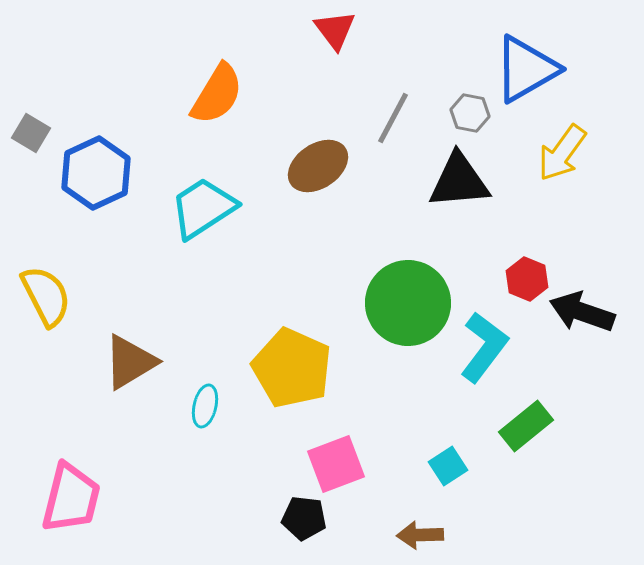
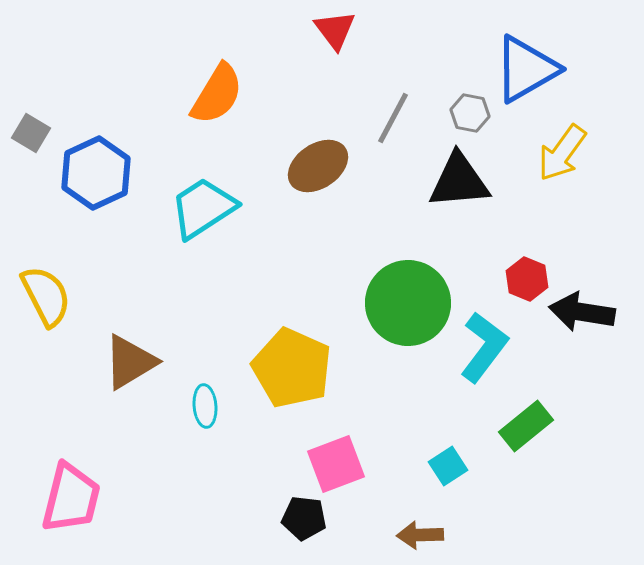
black arrow: rotated 10 degrees counterclockwise
cyan ellipse: rotated 18 degrees counterclockwise
